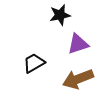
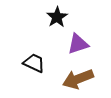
black star: moved 3 px left, 2 px down; rotated 20 degrees counterclockwise
black trapezoid: rotated 55 degrees clockwise
